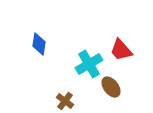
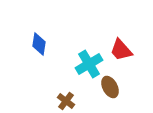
brown ellipse: moved 1 px left; rotated 10 degrees clockwise
brown cross: moved 1 px right
